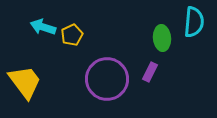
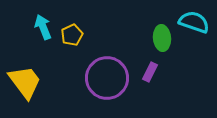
cyan semicircle: rotated 76 degrees counterclockwise
cyan arrow: rotated 50 degrees clockwise
purple circle: moved 1 px up
